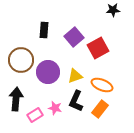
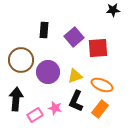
red square: rotated 25 degrees clockwise
